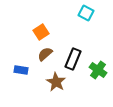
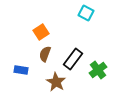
brown semicircle: rotated 28 degrees counterclockwise
black rectangle: rotated 15 degrees clockwise
green cross: rotated 18 degrees clockwise
